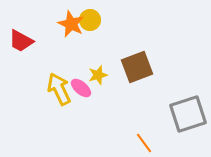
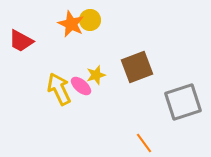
yellow star: moved 2 px left
pink ellipse: moved 2 px up
gray square: moved 5 px left, 12 px up
